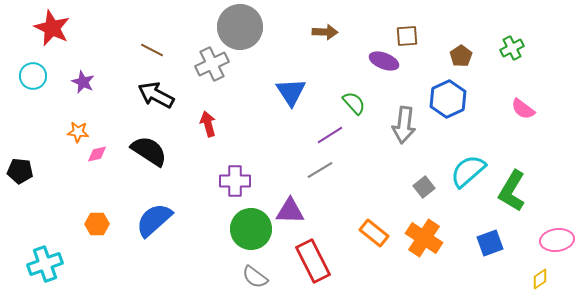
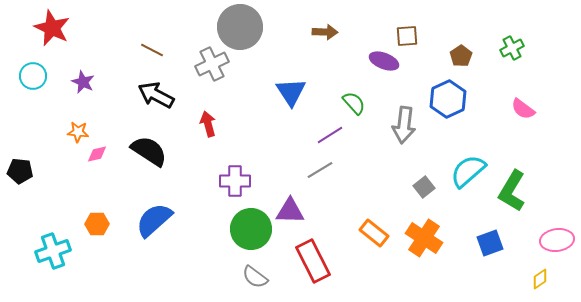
cyan cross: moved 8 px right, 13 px up
